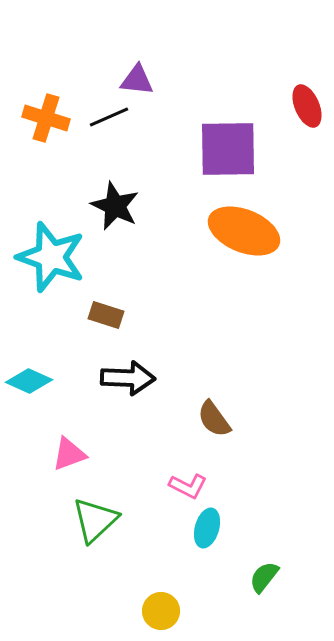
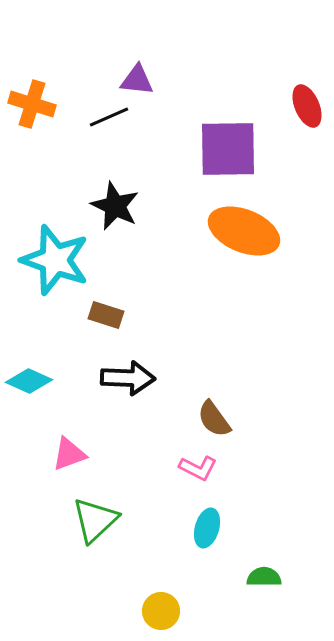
orange cross: moved 14 px left, 14 px up
cyan star: moved 4 px right, 3 px down
pink L-shape: moved 10 px right, 18 px up
green semicircle: rotated 52 degrees clockwise
